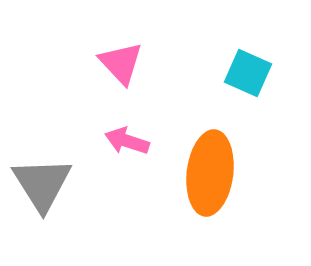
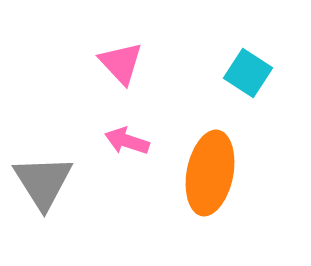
cyan square: rotated 9 degrees clockwise
orange ellipse: rotated 4 degrees clockwise
gray triangle: moved 1 px right, 2 px up
